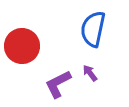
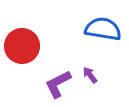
blue semicircle: moved 10 px right; rotated 87 degrees clockwise
purple arrow: moved 2 px down
